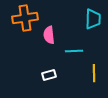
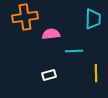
orange cross: moved 1 px up
pink semicircle: moved 2 px right, 1 px up; rotated 90 degrees clockwise
yellow line: moved 2 px right
